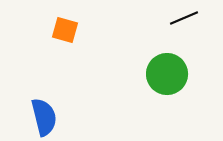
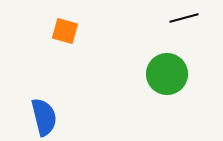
black line: rotated 8 degrees clockwise
orange square: moved 1 px down
